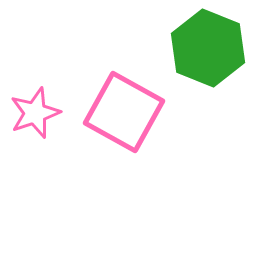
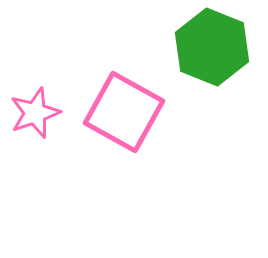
green hexagon: moved 4 px right, 1 px up
